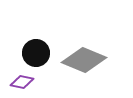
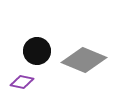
black circle: moved 1 px right, 2 px up
